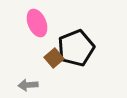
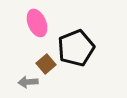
brown square: moved 8 px left, 6 px down
gray arrow: moved 3 px up
